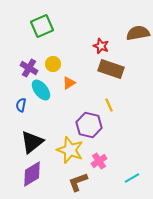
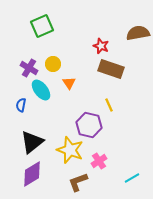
orange triangle: rotated 32 degrees counterclockwise
